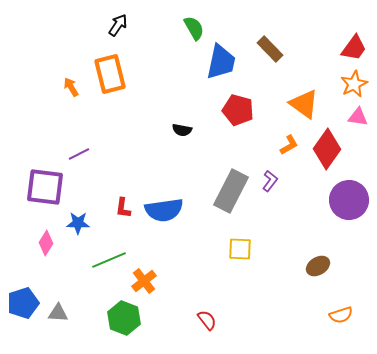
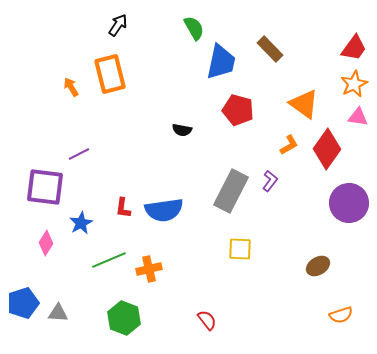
purple circle: moved 3 px down
blue star: moved 3 px right; rotated 30 degrees counterclockwise
orange cross: moved 5 px right, 12 px up; rotated 25 degrees clockwise
